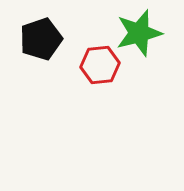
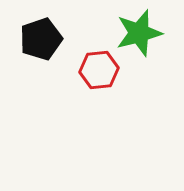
red hexagon: moved 1 px left, 5 px down
